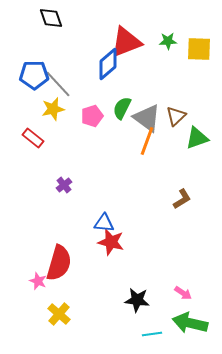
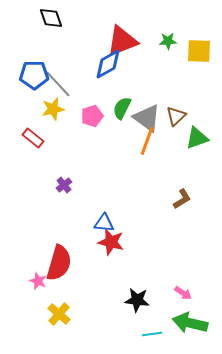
red triangle: moved 4 px left, 1 px up
yellow square: moved 2 px down
blue diamond: rotated 12 degrees clockwise
